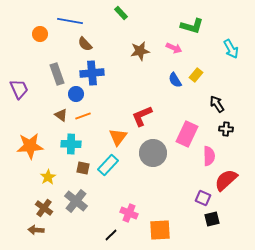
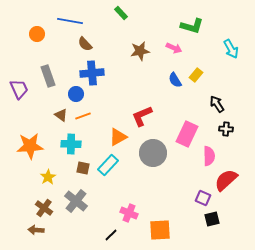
orange circle: moved 3 px left
gray rectangle: moved 9 px left, 2 px down
orange triangle: rotated 24 degrees clockwise
